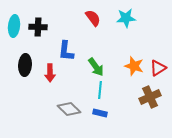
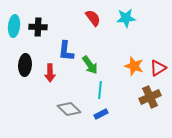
green arrow: moved 6 px left, 2 px up
blue rectangle: moved 1 px right, 1 px down; rotated 40 degrees counterclockwise
